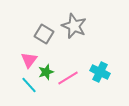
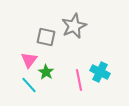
gray star: rotated 25 degrees clockwise
gray square: moved 2 px right, 3 px down; rotated 18 degrees counterclockwise
green star: rotated 21 degrees counterclockwise
pink line: moved 11 px right, 2 px down; rotated 70 degrees counterclockwise
